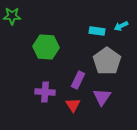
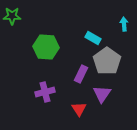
cyan arrow: moved 3 px right, 2 px up; rotated 112 degrees clockwise
cyan rectangle: moved 4 px left, 7 px down; rotated 21 degrees clockwise
purple rectangle: moved 3 px right, 6 px up
purple cross: rotated 18 degrees counterclockwise
purple triangle: moved 3 px up
red triangle: moved 6 px right, 4 px down
